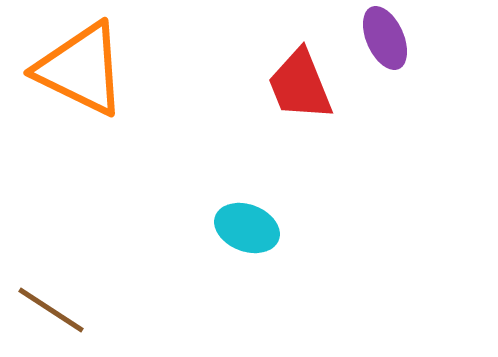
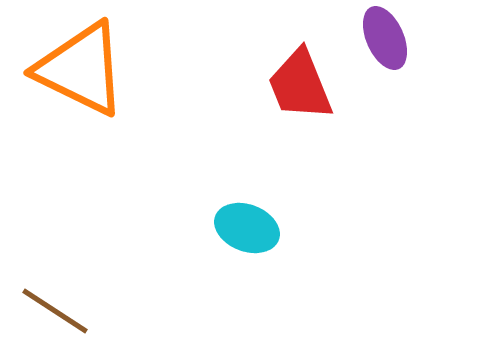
brown line: moved 4 px right, 1 px down
